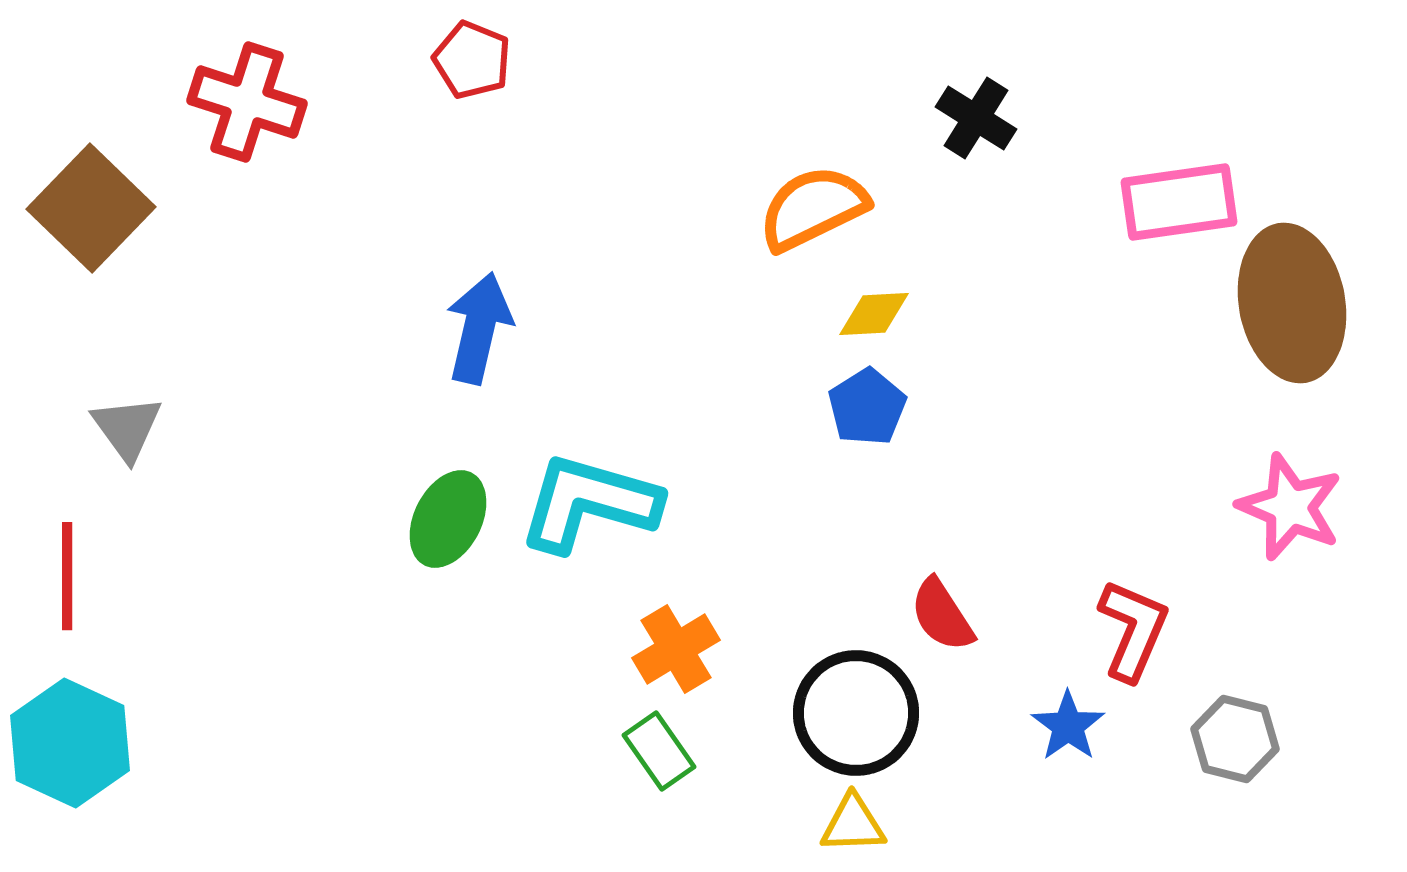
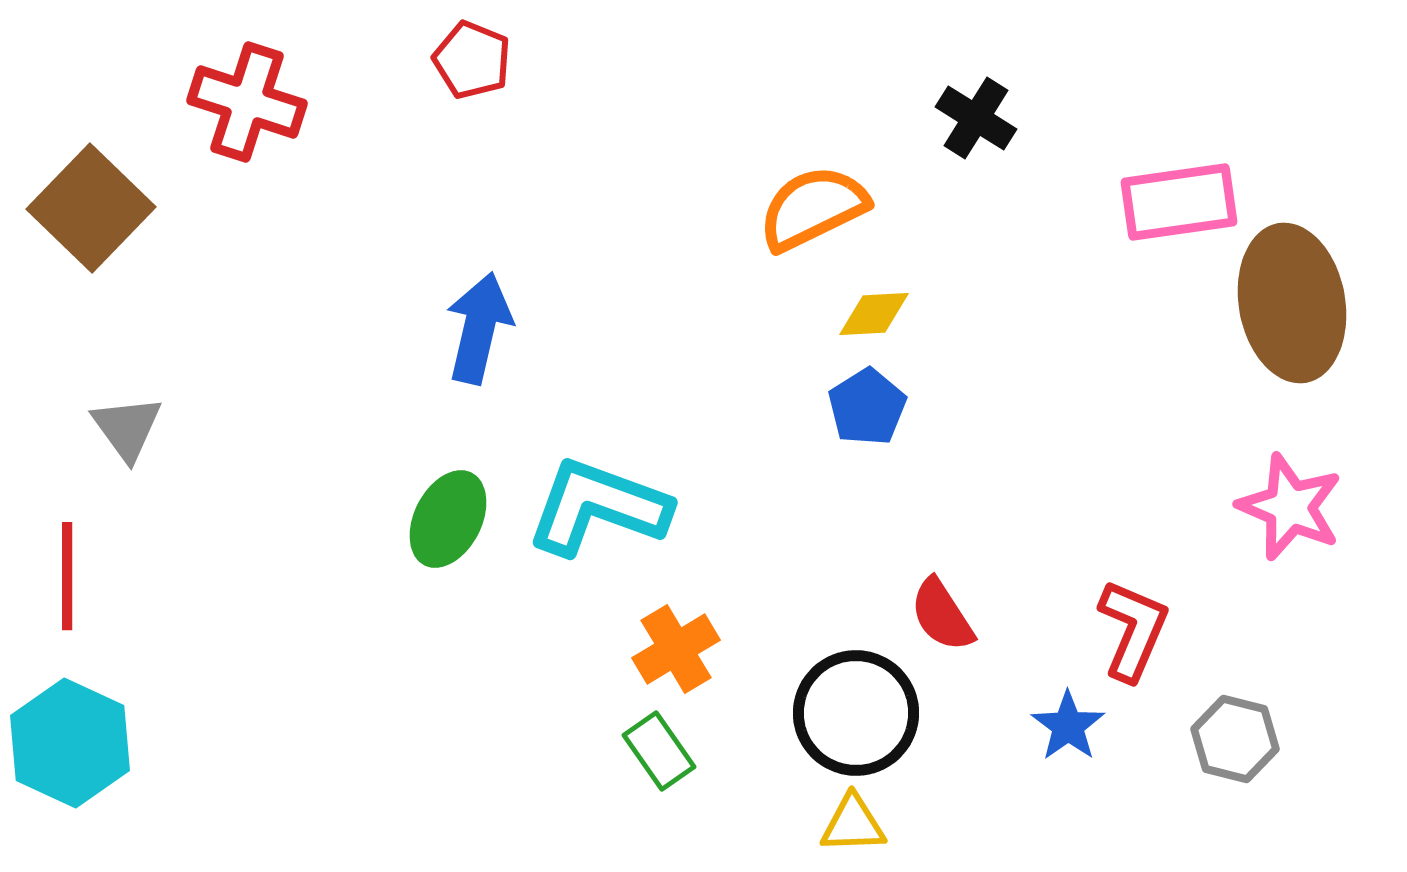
cyan L-shape: moved 9 px right, 4 px down; rotated 4 degrees clockwise
